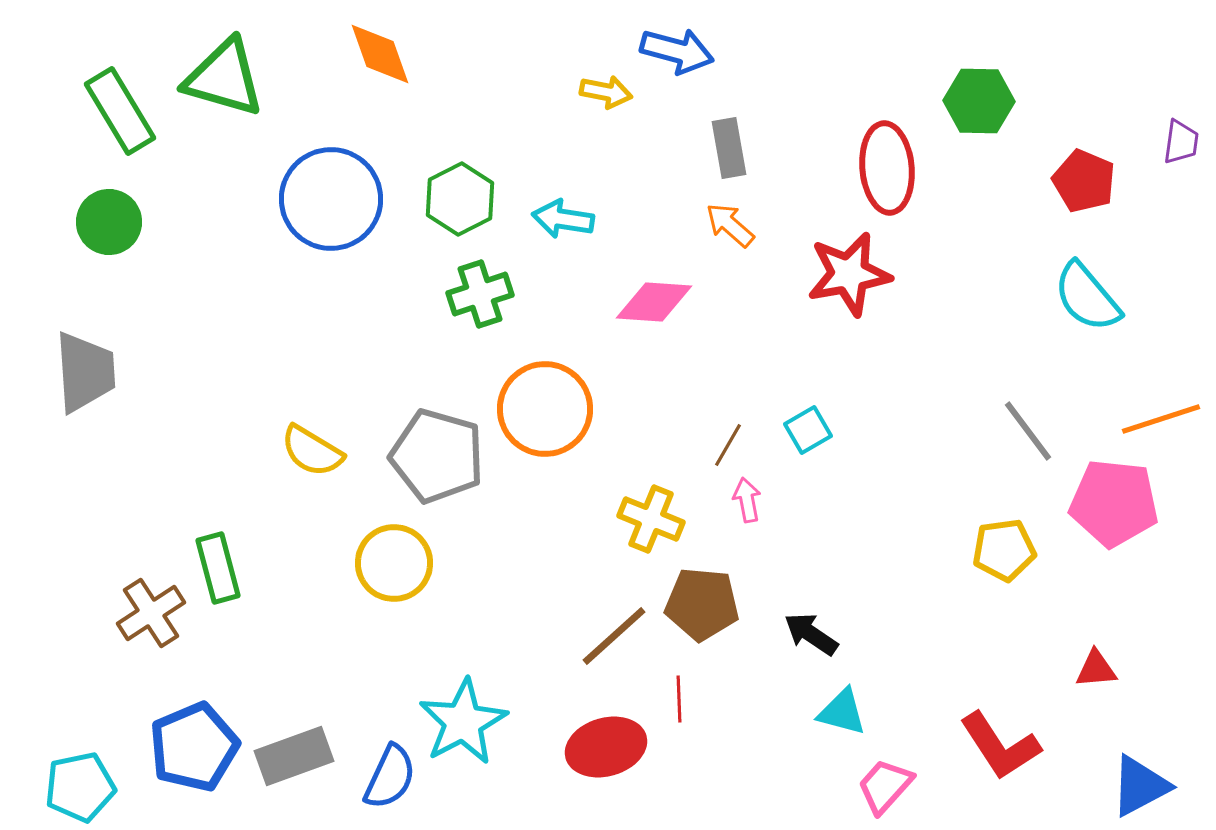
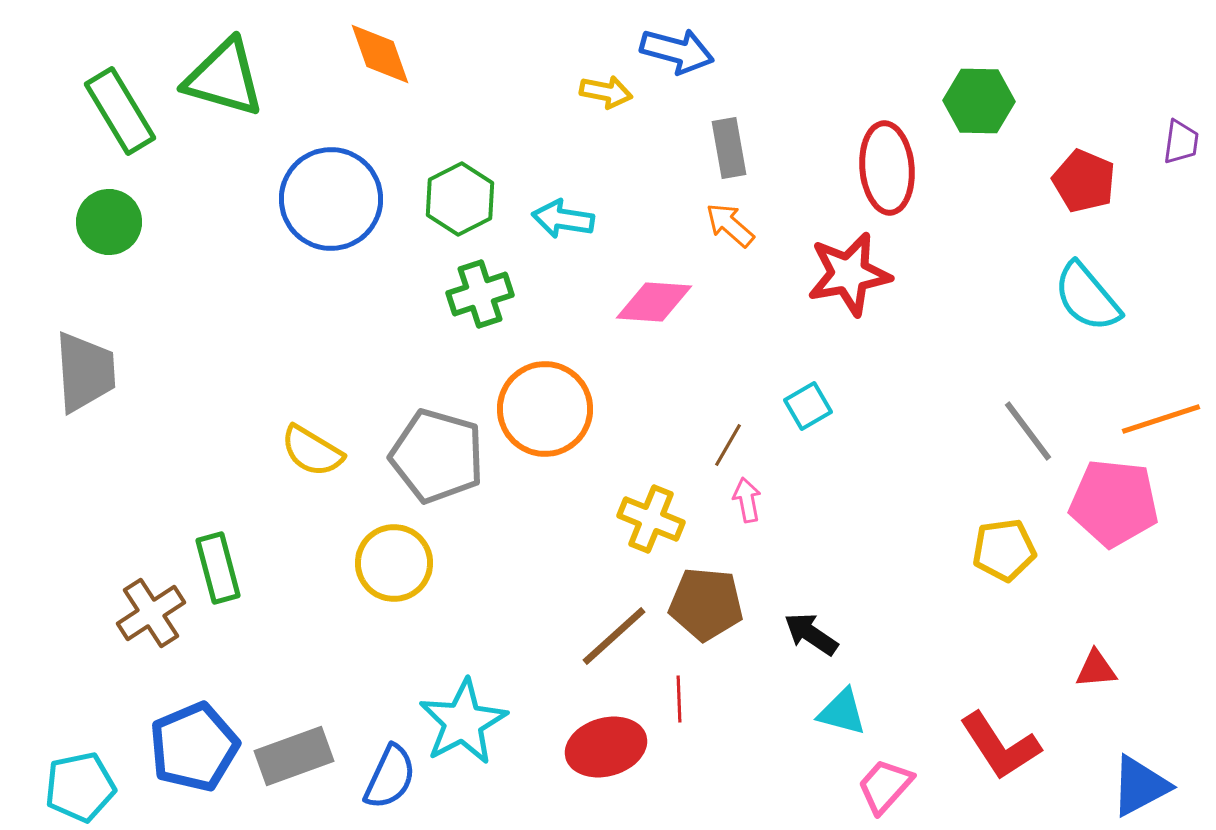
cyan square at (808, 430): moved 24 px up
brown pentagon at (702, 604): moved 4 px right
